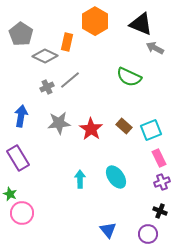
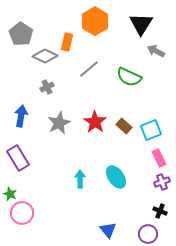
black triangle: rotated 40 degrees clockwise
gray arrow: moved 1 px right, 3 px down
gray line: moved 19 px right, 11 px up
gray star: rotated 20 degrees counterclockwise
red star: moved 4 px right, 7 px up
